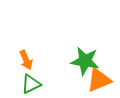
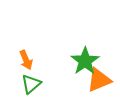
green star: rotated 28 degrees clockwise
green triangle: rotated 15 degrees counterclockwise
